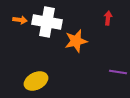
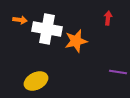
white cross: moved 7 px down
